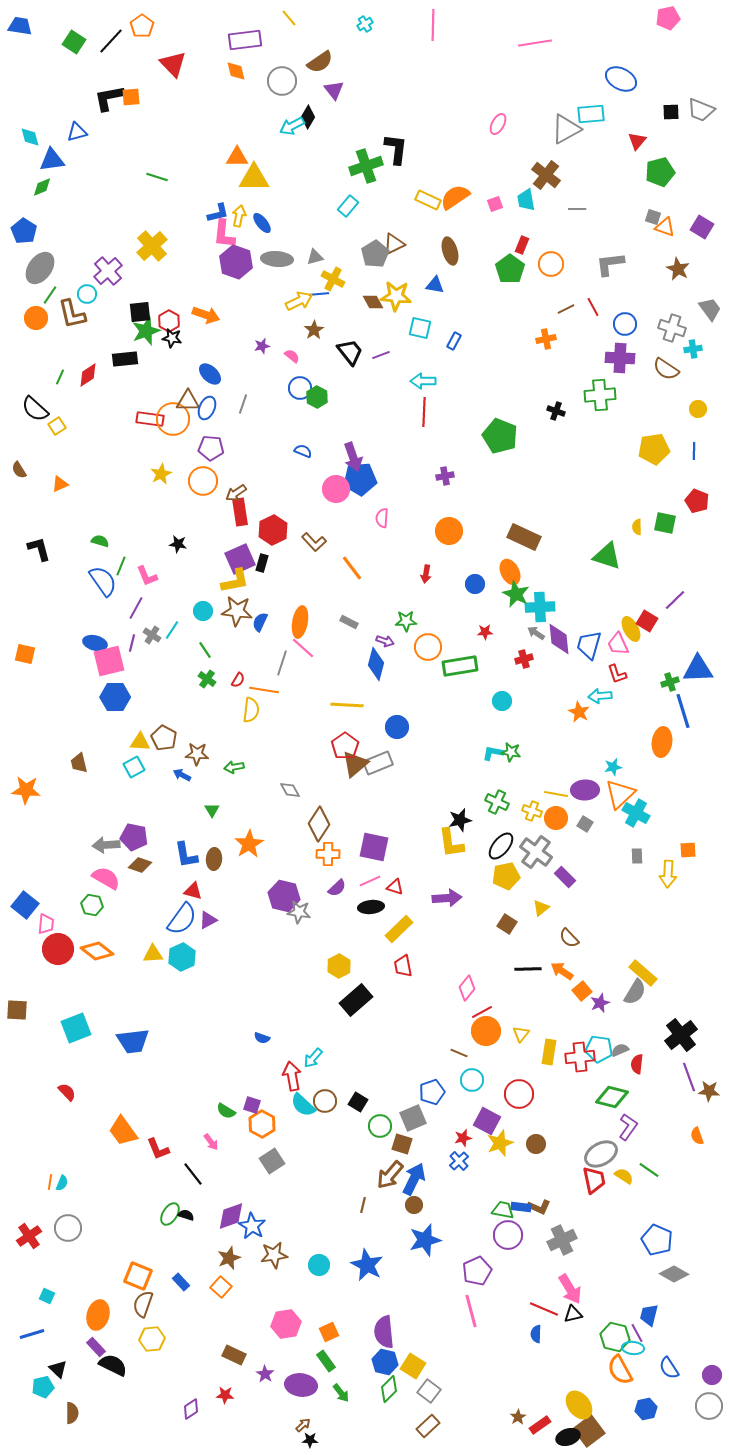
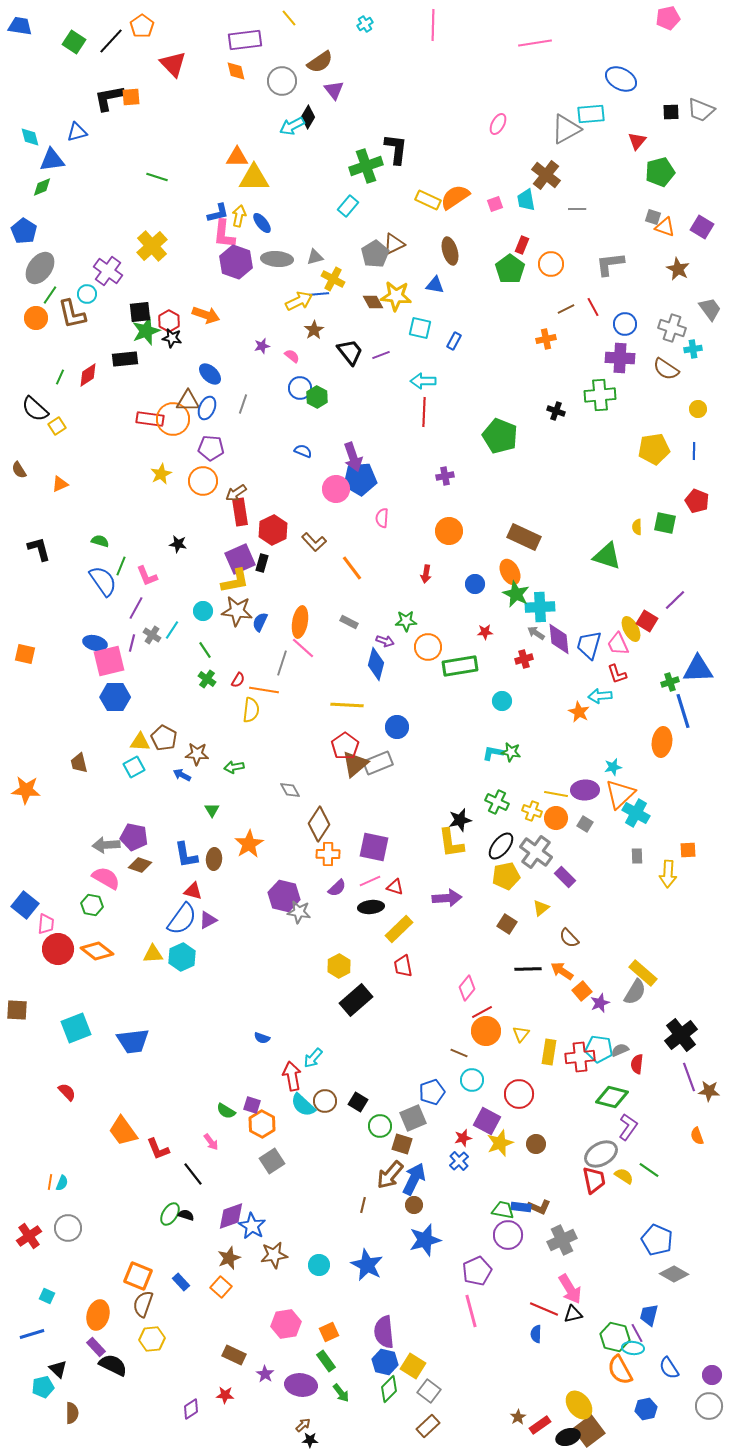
purple cross at (108, 271): rotated 12 degrees counterclockwise
